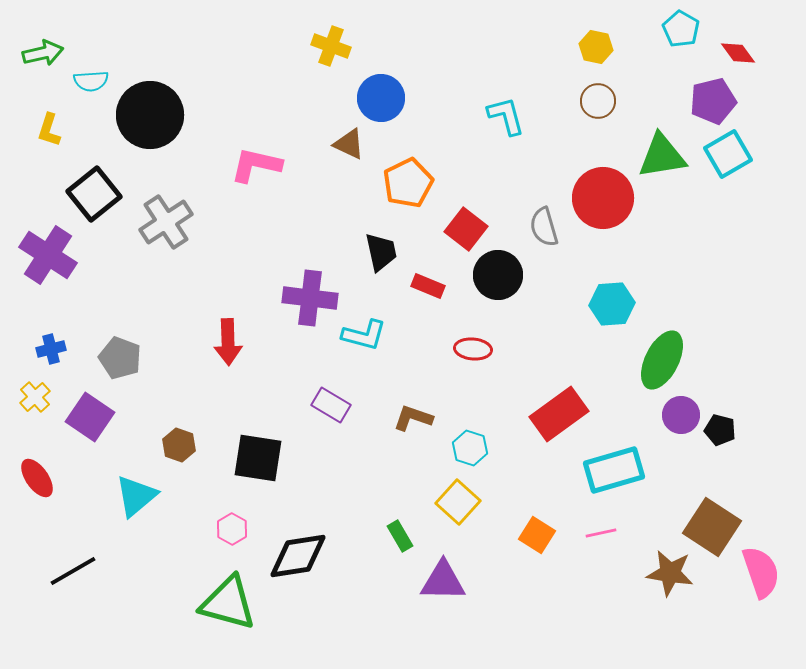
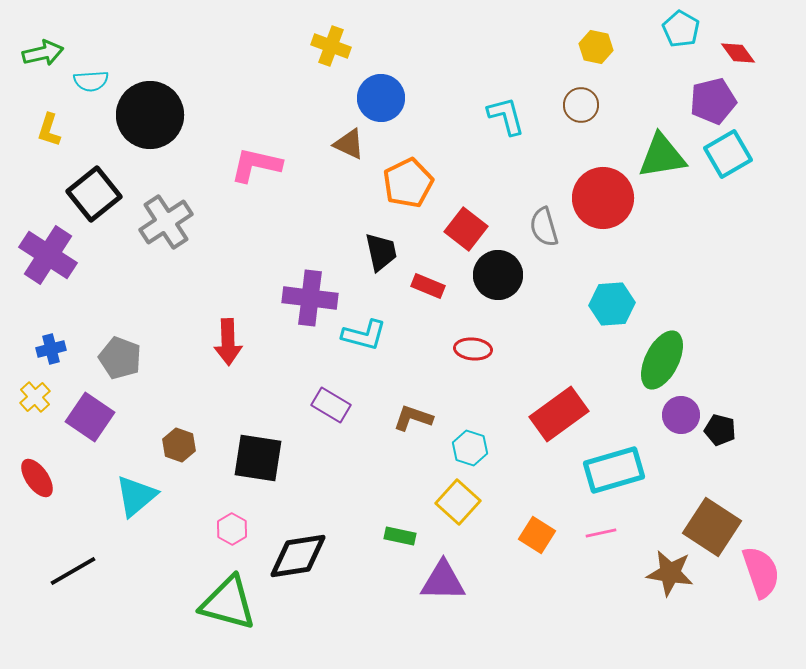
brown circle at (598, 101): moved 17 px left, 4 px down
green rectangle at (400, 536): rotated 48 degrees counterclockwise
